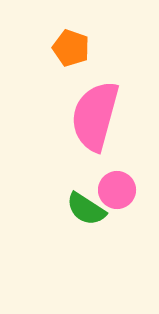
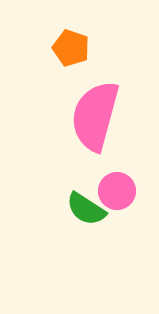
pink circle: moved 1 px down
